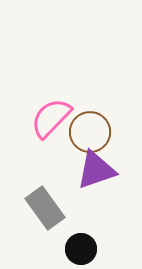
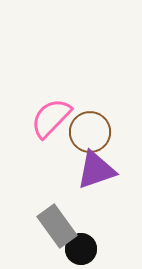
gray rectangle: moved 12 px right, 18 px down
